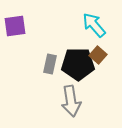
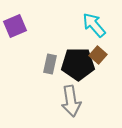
purple square: rotated 15 degrees counterclockwise
